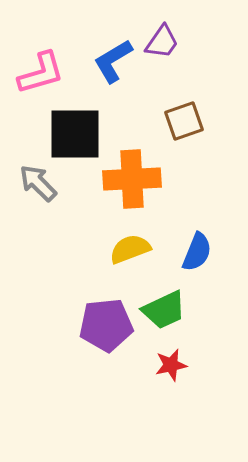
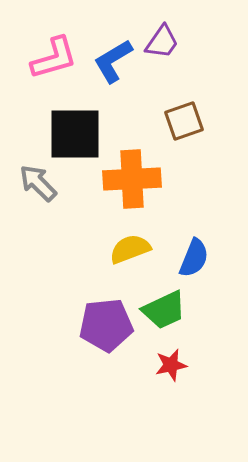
pink L-shape: moved 13 px right, 15 px up
blue semicircle: moved 3 px left, 6 px down
